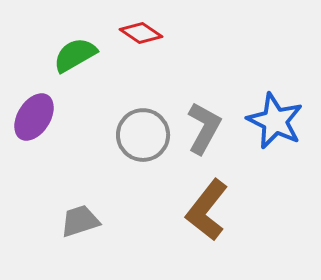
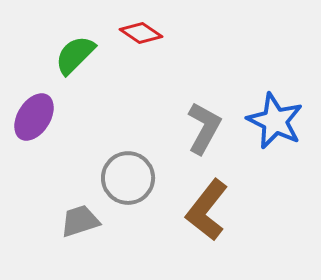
green semicircle: rotated 15 degrees counterclockwise
gray circle: moved 15 px left, 43 px down
